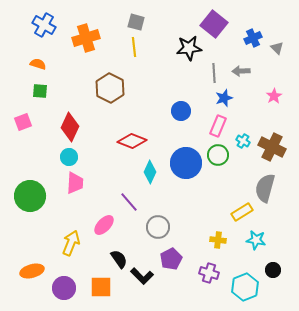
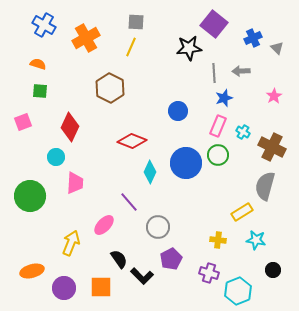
gray square at (136, 22): rotated 12 degrees counterclockwise
orange cross at (86, 38): rotated 12 degrees counterclockwise
yellow line at (134, 47): moved 3 px left; rotated 30 degrees clockwise
blue circle at (181, 111): moved 3 px left
cyan cross at (243, 141): moved 9 px up
cyan circle at (69, 157): moved 13 px left
gray semicircle at (265, 188): moved 2 px up
cyan hexagon at (245, 287): moved 7 px left, 4 px down
